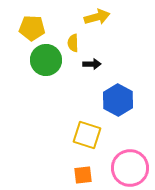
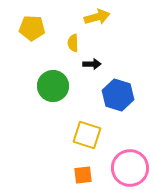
green circle: moved 7 px right, 26 px down
blue hexagon: moved 5 px up; rotated 12 degrees counterclockwise
